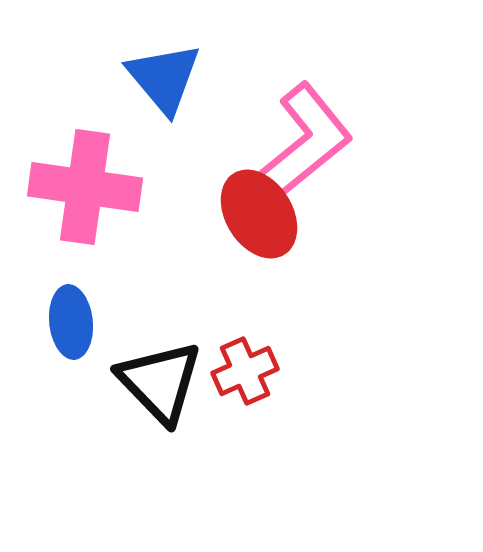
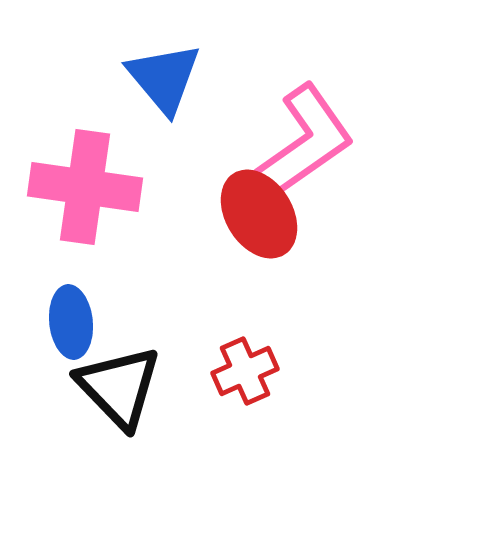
pink L-shape: rotated 4 degrees clockwise
black triangle: moved 41 px left, 5 px down
